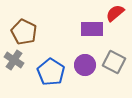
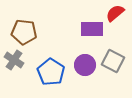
brown pentagon: rotated 20 degrees counterclockwise
gray square: moved 1 px left, 1 px up
